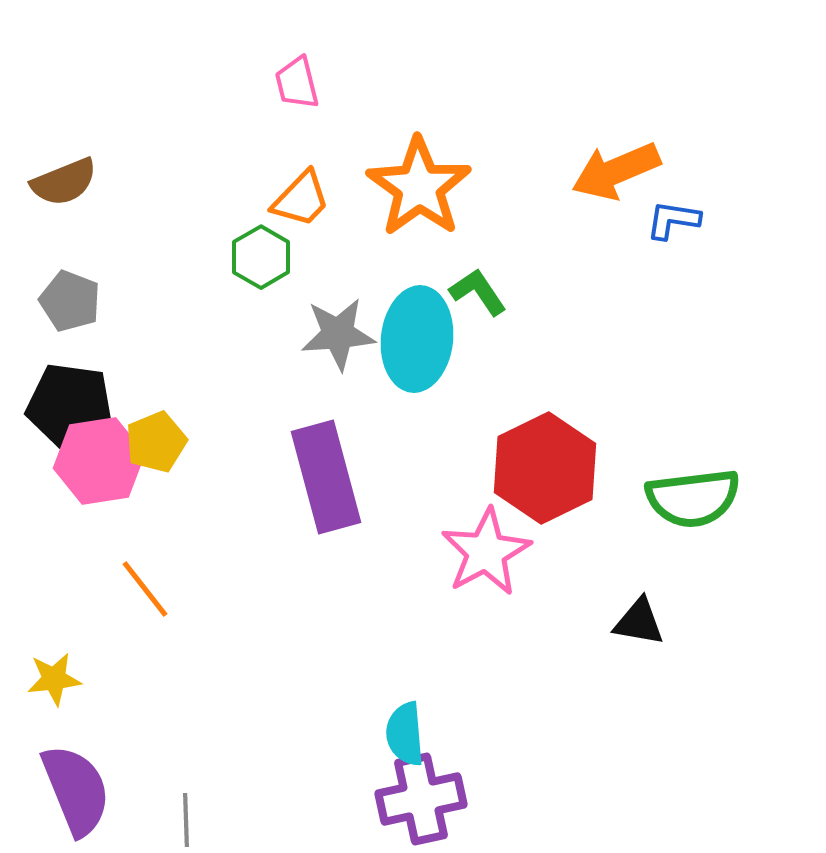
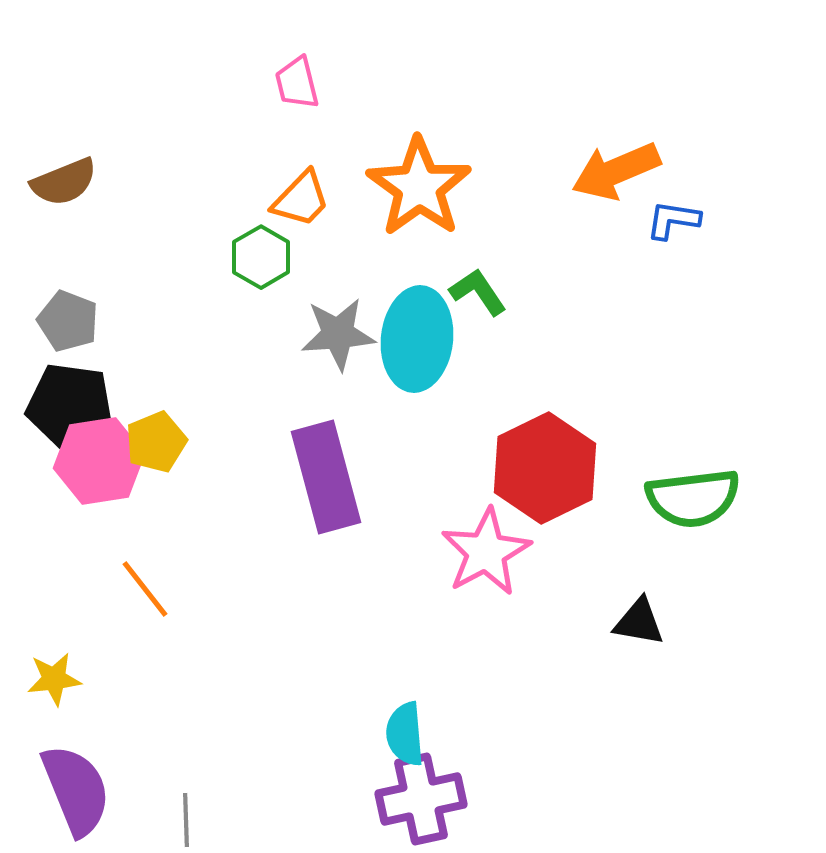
gray pentagon: moved 2 px left, 20 px down
